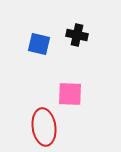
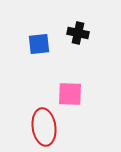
black cross: moved 1 px right, 2 px up
blue square: rotated 20 degrees counterclockwise
